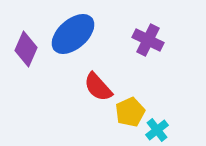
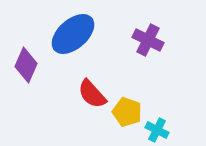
purple diamond: moved 16 px down
red semicircle: moved 6 px left, 7 px down
yellow pentagon: moved 3 px left; rotated 28 degrees counterclockwise
cyan cross: rotated 25 degrees counterclockwise
